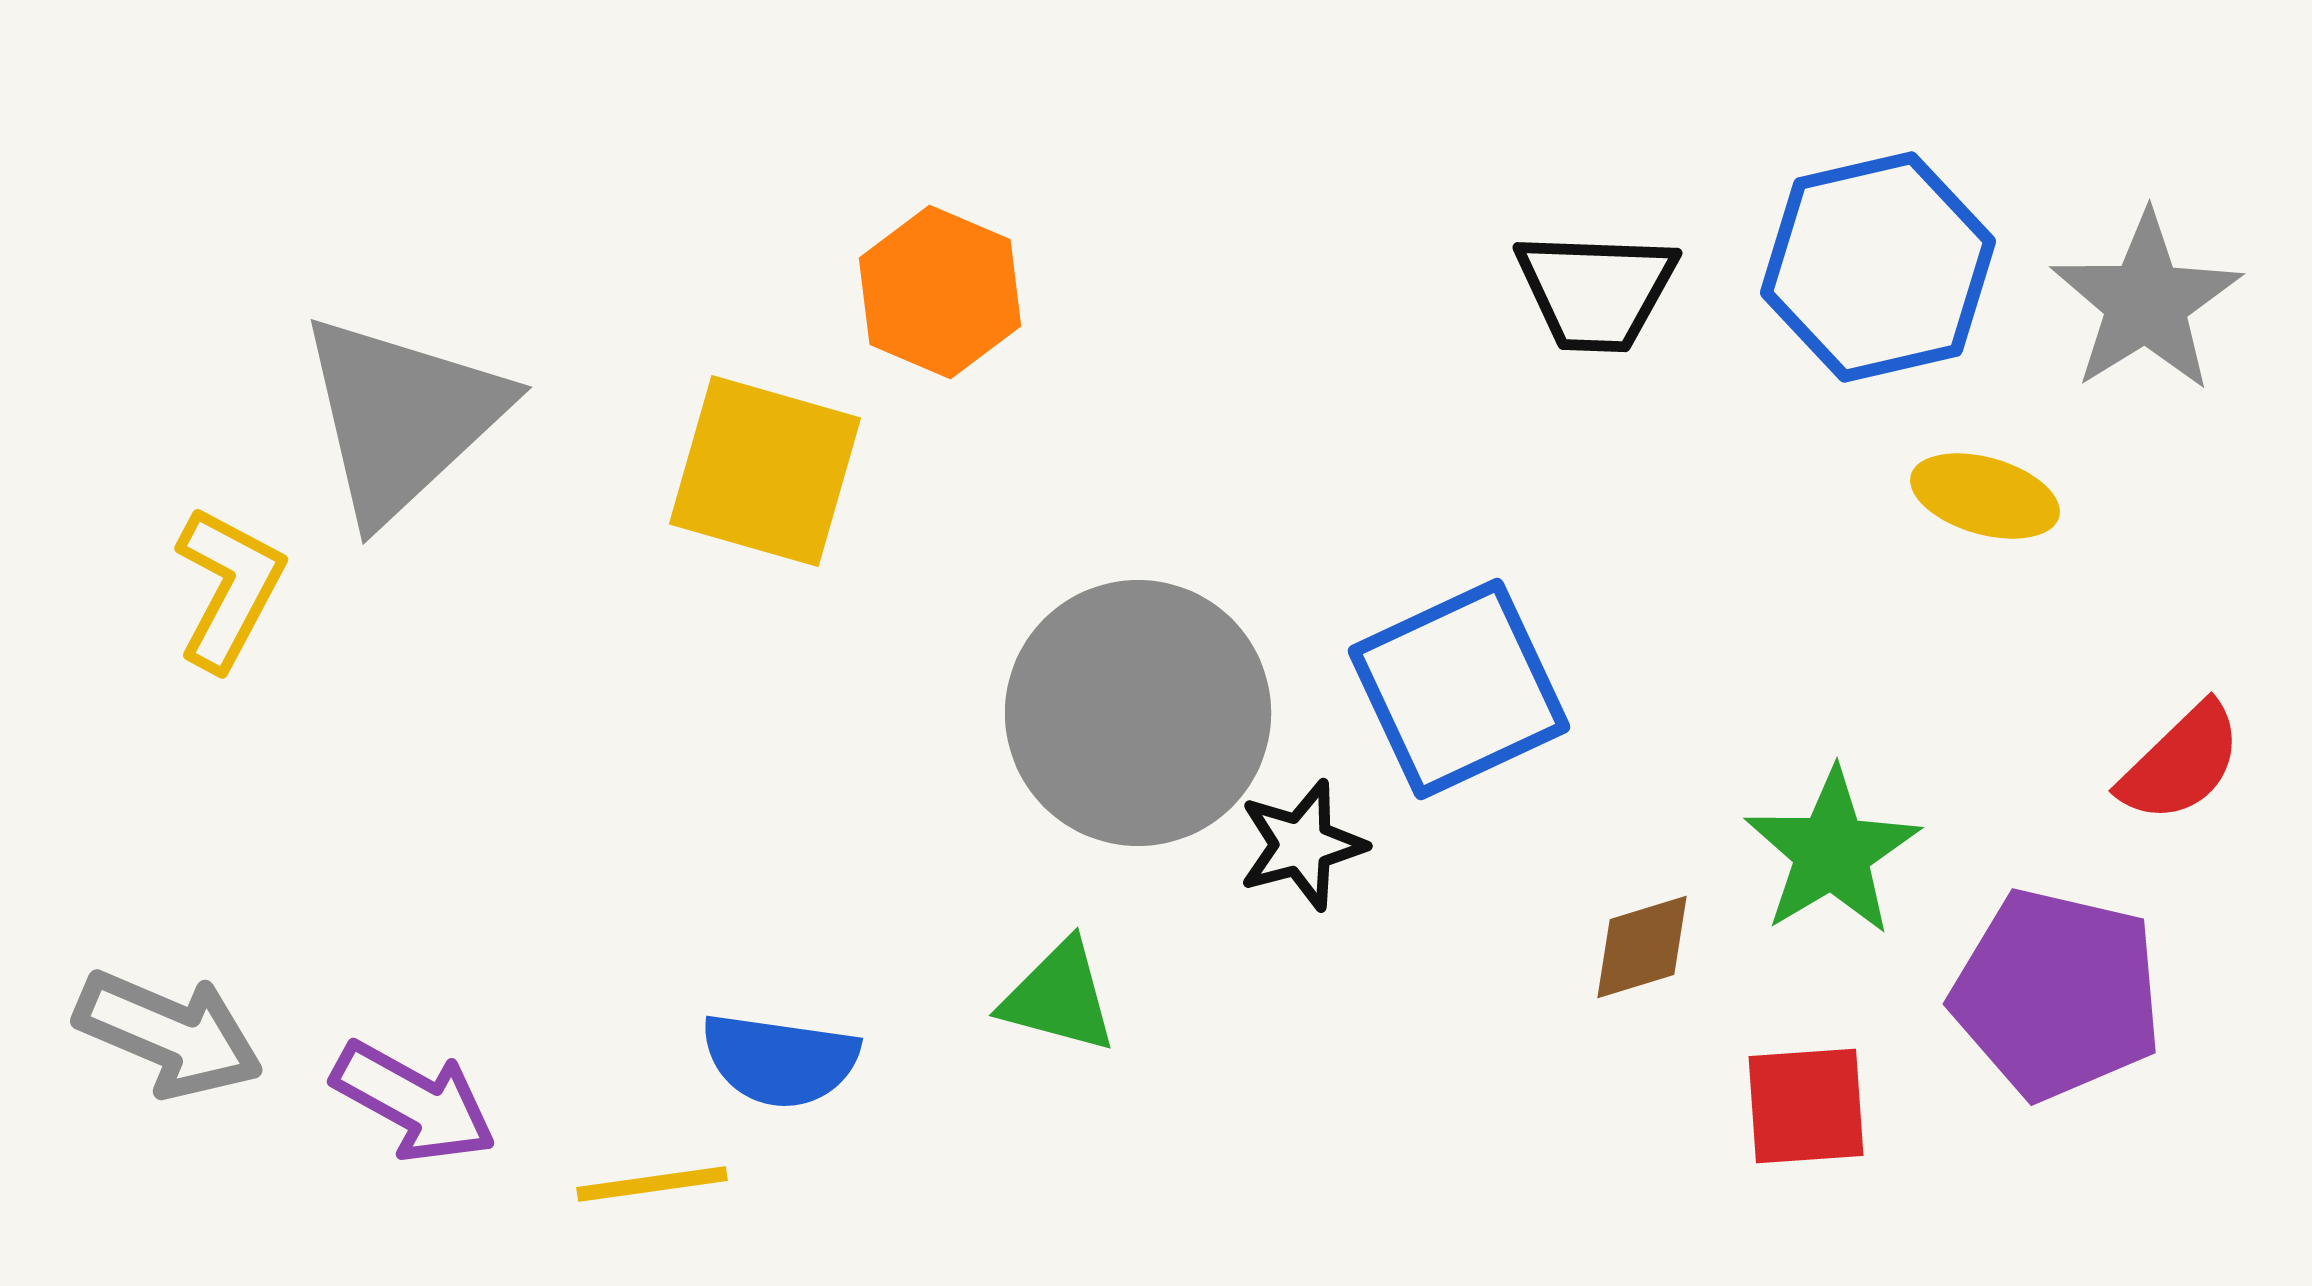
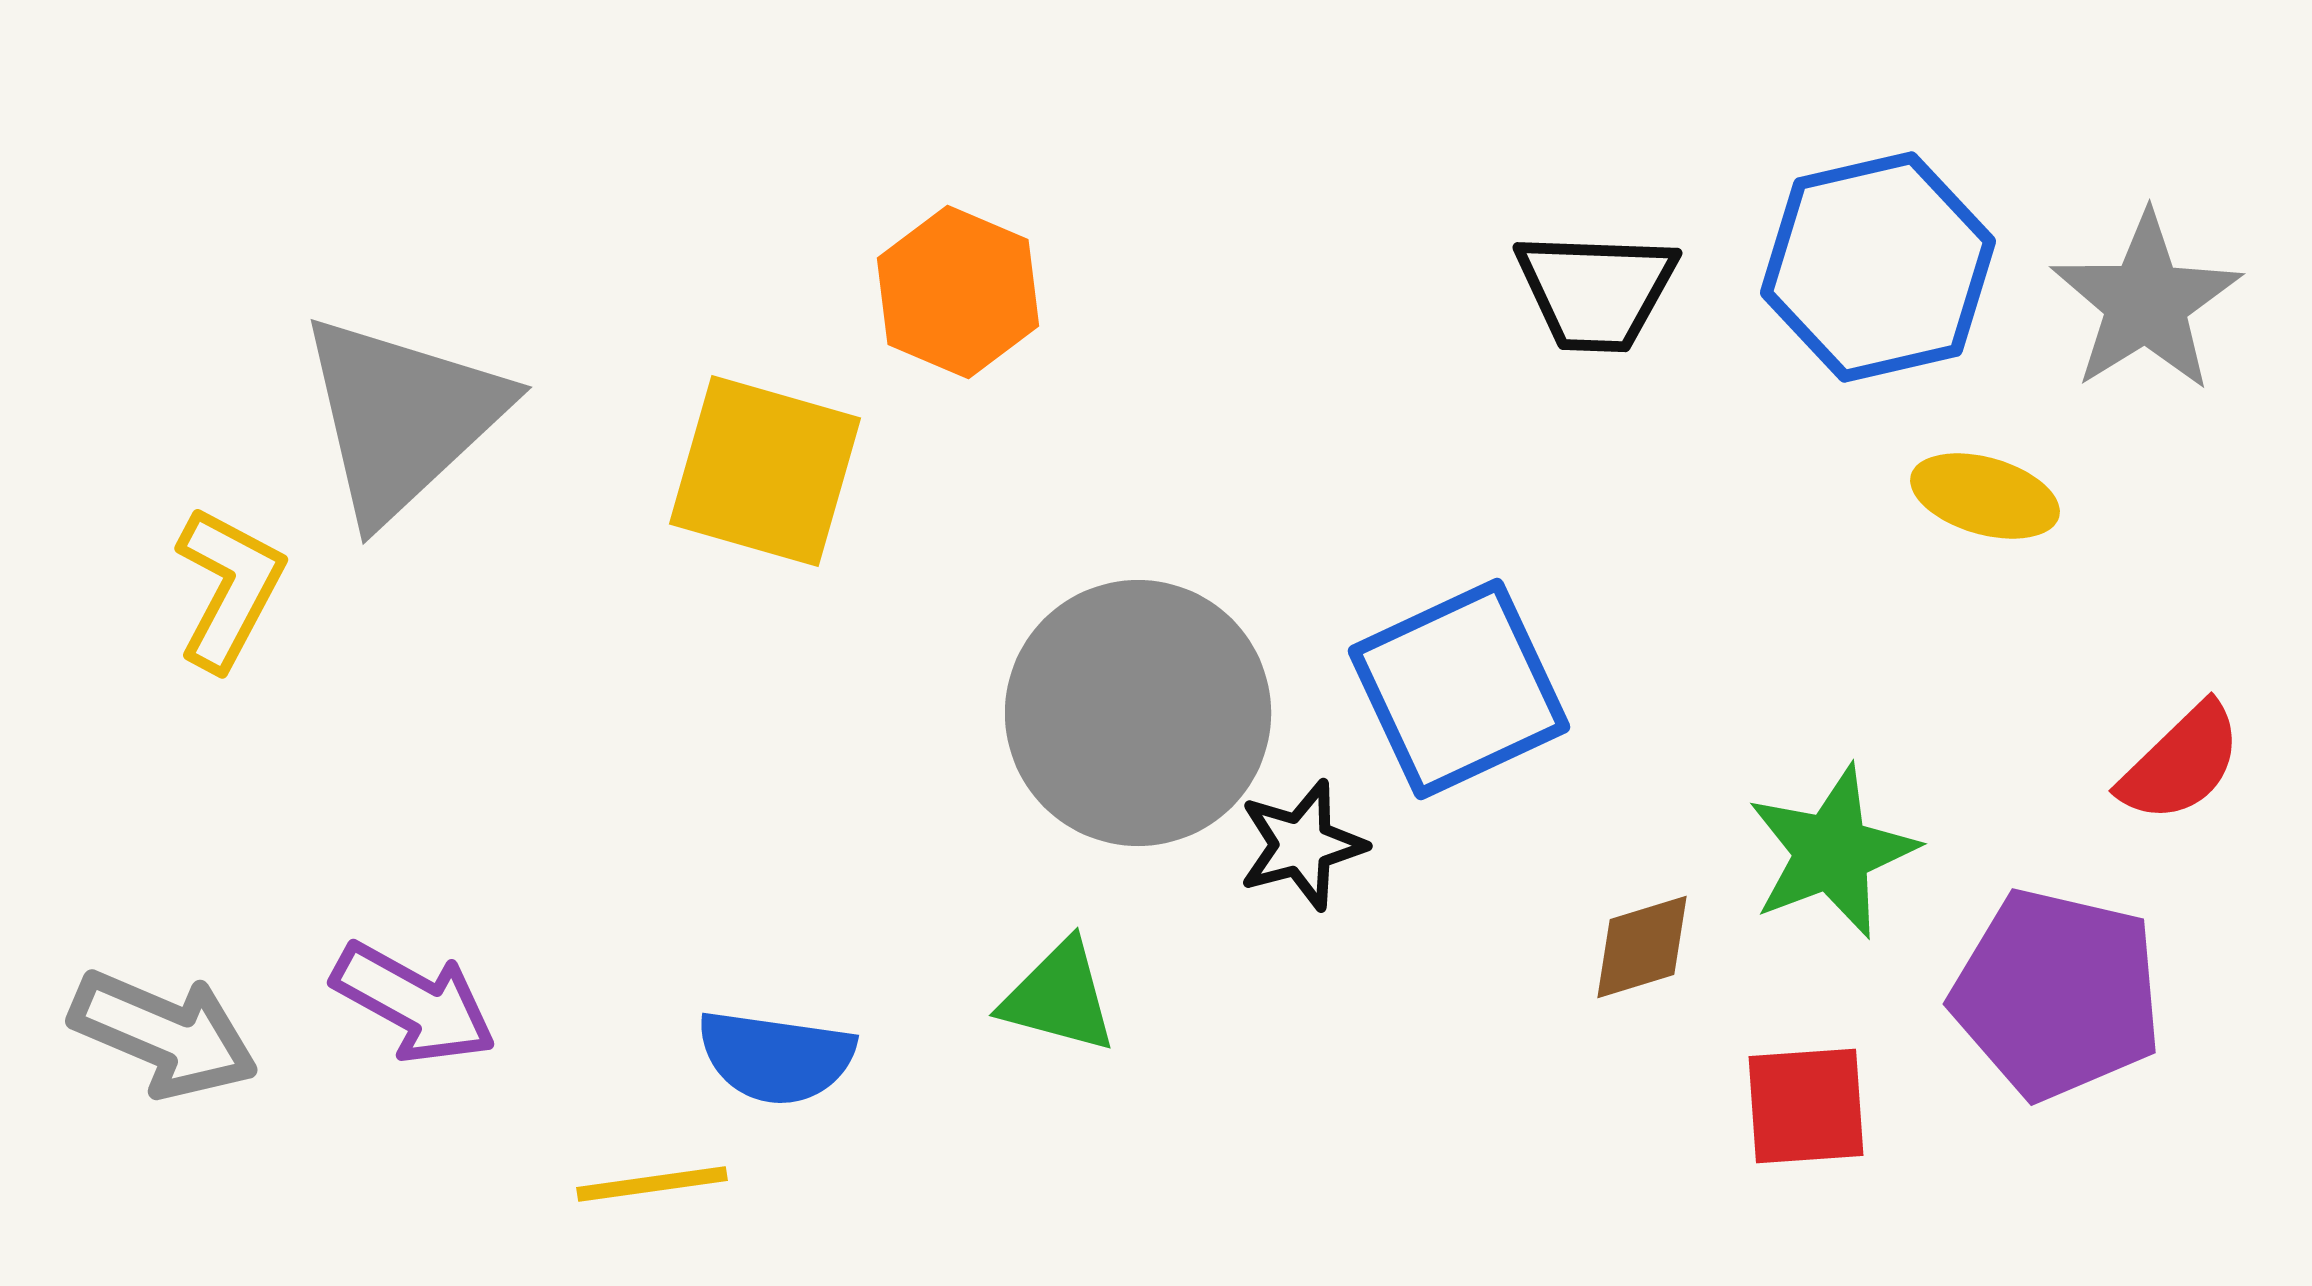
orange hexagon: moved 18 px right
green star: rotated 10 degrees clockwise
gray arrow: moved 5 px left
blue semicircle: moved 4 px left, 3 px up
purple arrow: moved 99 px up
